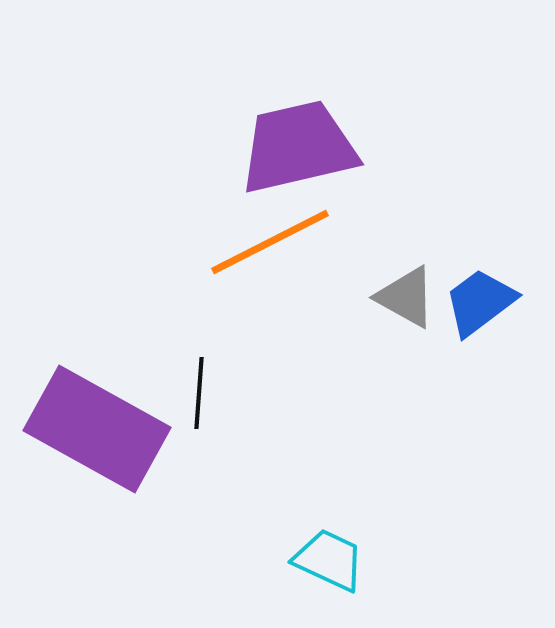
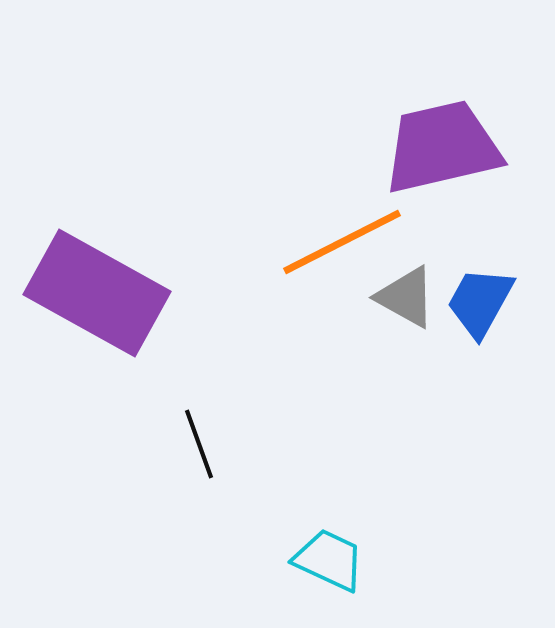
purple trapezoid: moved 144 px right
orange line: moved 72 px right
blue trapezoid: rotated 24 degrees counterclockwise
black line: moved 51 px down; rotated 24 degrees counterclockwise
purple rectangle: moved 136 px up
